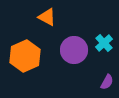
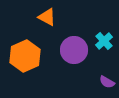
cyan cross: moved 2 px up
purple semicircle: rotated 91 degrees clockwise
